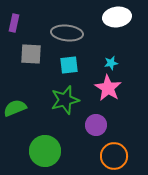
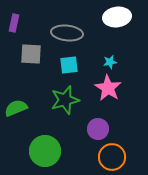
cyan star: moved 1 px left, 1 px up
green semicircle: moved 1 px right
purple circle: moved 2 px right, 4 px down
orange circle: moved 2 px left, 1 px down
